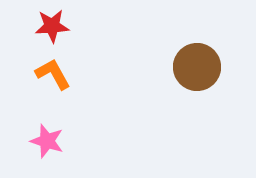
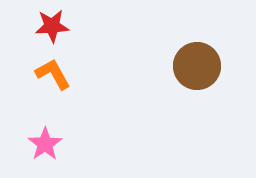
brown circle: moved 1 px up
pink star: moved 2 px left, 3 px down; rotated 20 degrees clockwise
